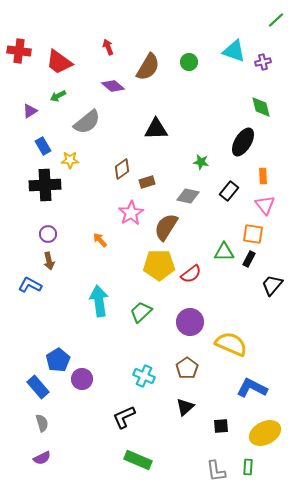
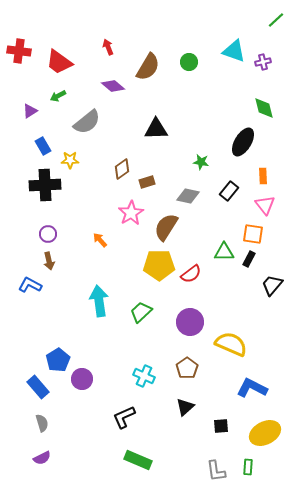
green diamond at (261, 107): moved 3 px right, 1 px down
